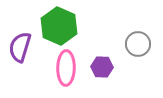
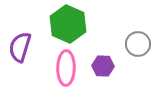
green hexagon: moved 9 px right, 2 px up
purple hexagon: moved 1 px right, 1 px up
